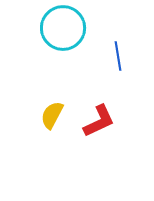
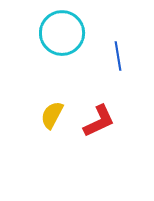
cyan circle: moved 1 px left, 5 px down
